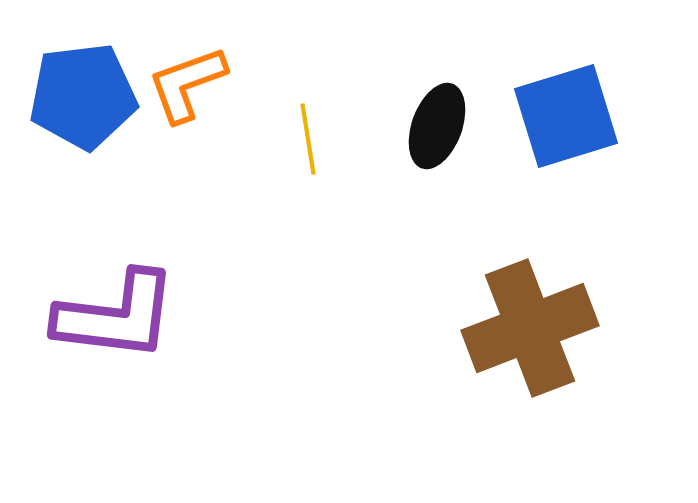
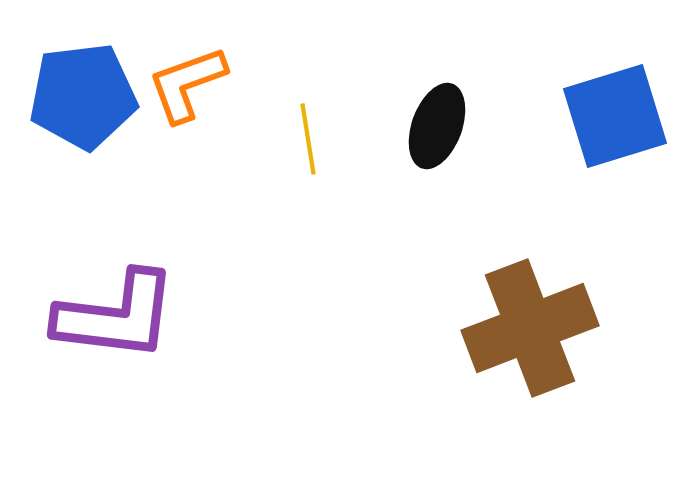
blue square: moved 49 px right
